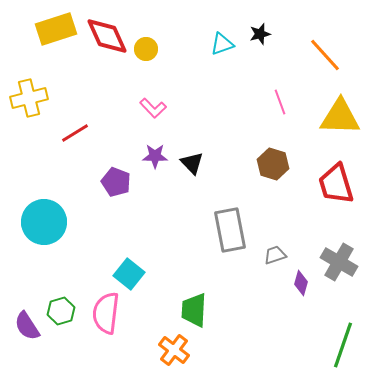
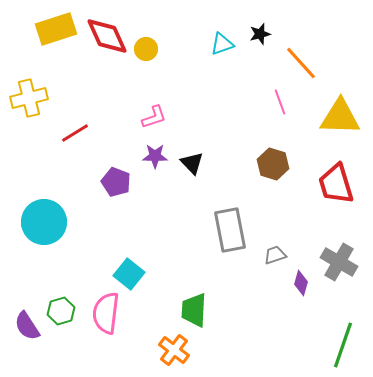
orange line: moved 24 px left, 8 px down
pink L-shape: moved 1 px right, 9 px down; rotated 64 degrees counterclockwise
